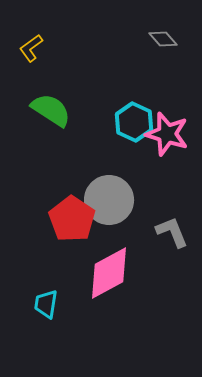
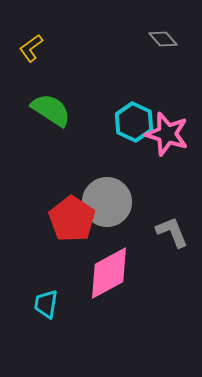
gray circle: moved 2 px left, 2 px down
